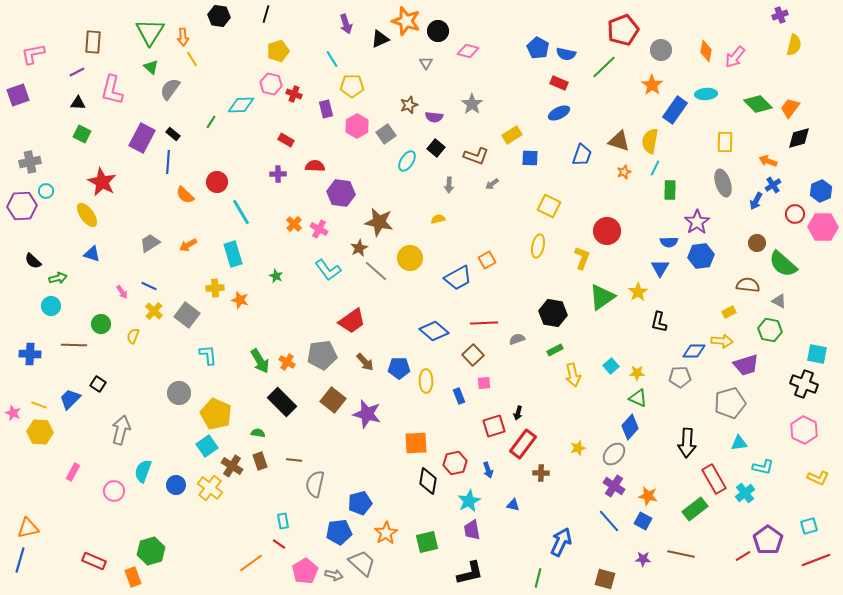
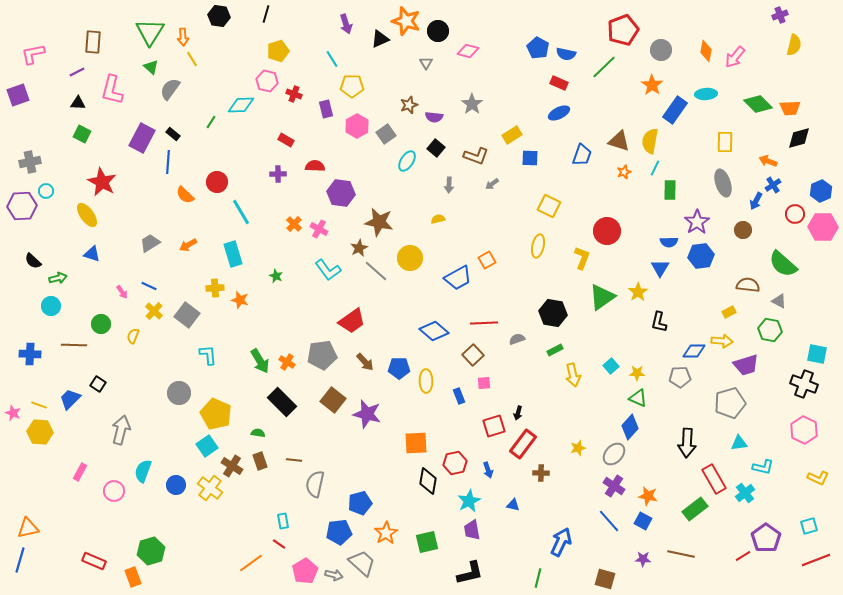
pink hexagon at (271, 84): moved 4 px left, 3 px up
orange trapezoid at (790, 108): rotated 130 degrees counterclockwise
brown circle at (757, 243): moved 14 px left, 13 px up
pink rectangle at (73, 472): moved 7 px right
purple pentagon at (768, 540): moved 2 px left, 2 px up
